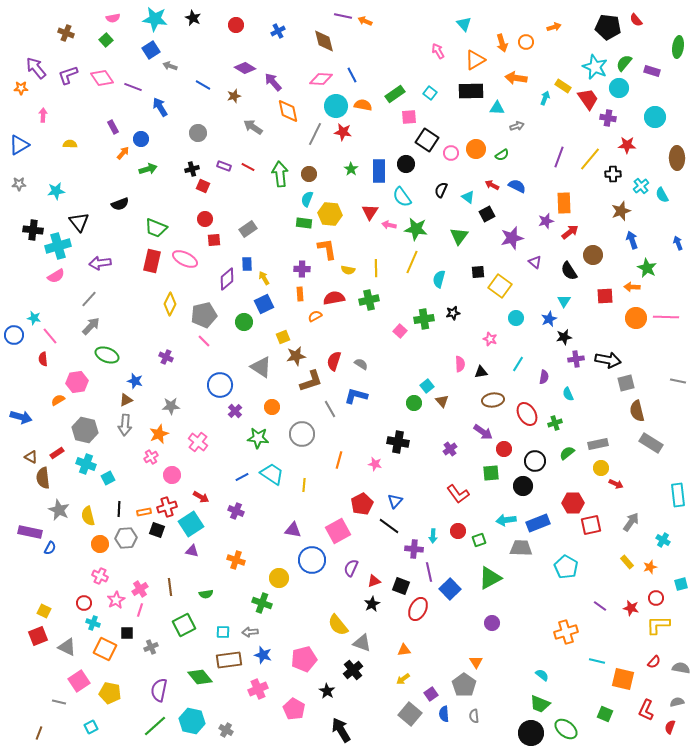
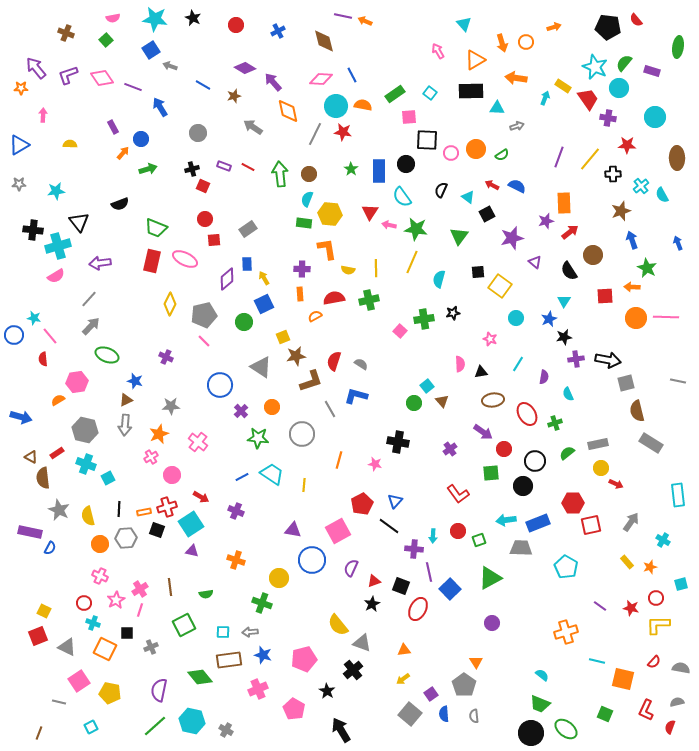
black square at (427, 140): rotated 30 degrees counterclockwise
purple cross at (235, 411): moved 6 px right
